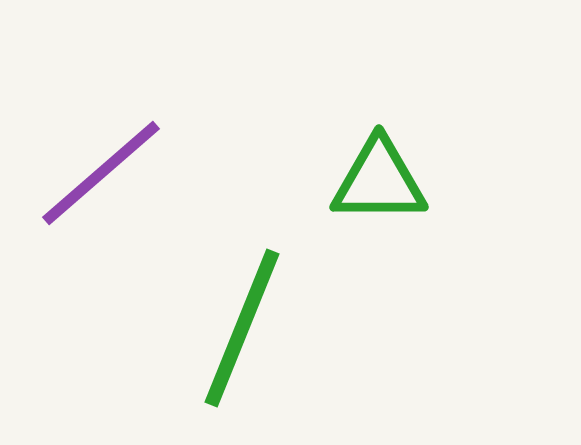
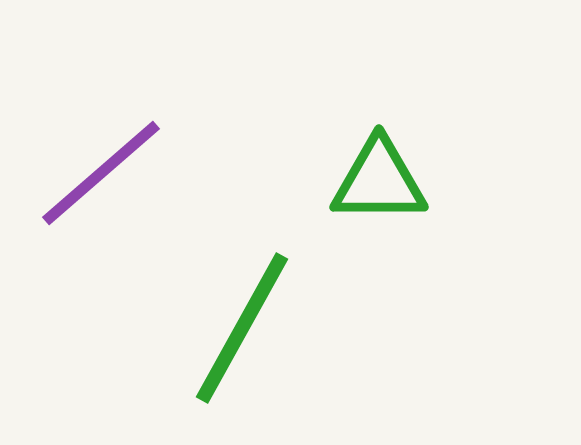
green line: rotated 7 degrees clockwise
